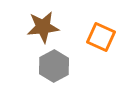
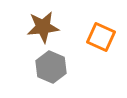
gray hexagon: moved 3 px left, 1 px down; rotated 8 degrees counterclockwise
